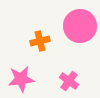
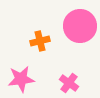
pink cross: moved 2 px down
